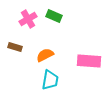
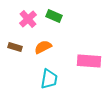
pink cross: rotated 12 degrees counterclockwise
orange semicircle: moved 2 px left, 8 px up
cyan trapezoid: moved 1 px left, 1 px up
